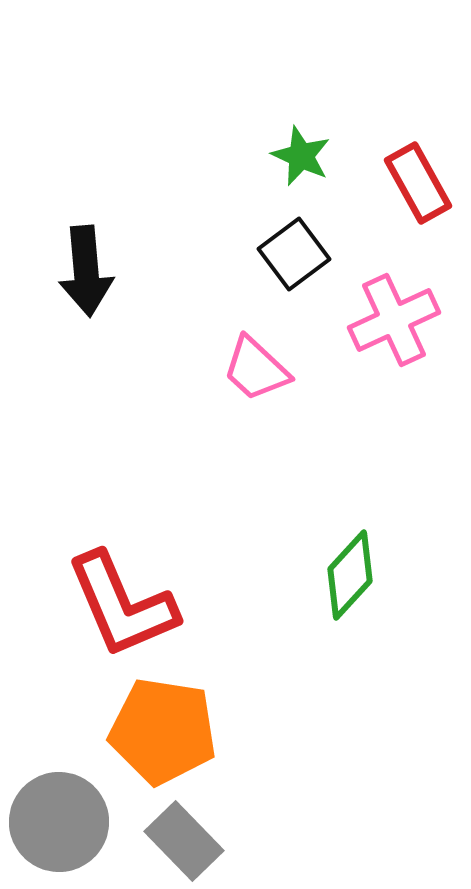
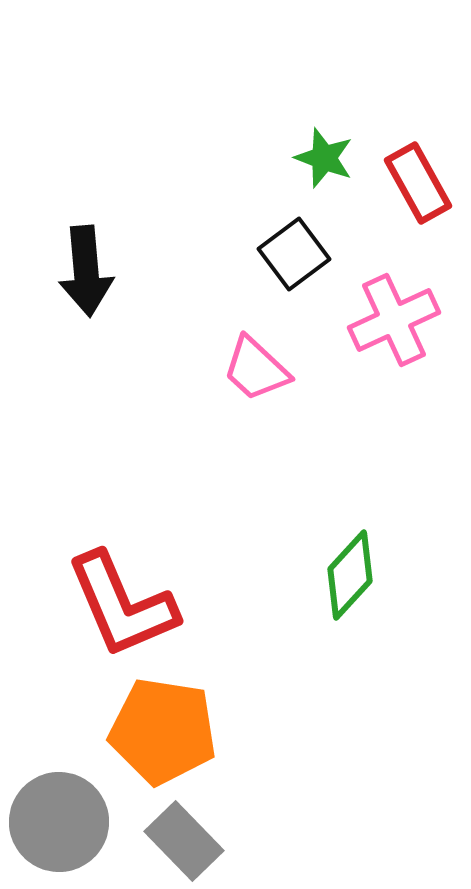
green star: moved 23 px right, 2 px down; rotated 4 degrees counterclockwise
